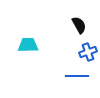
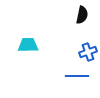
black semicircle: moved 3 px right, 10 px up; rotated 42 degrees clockwise
